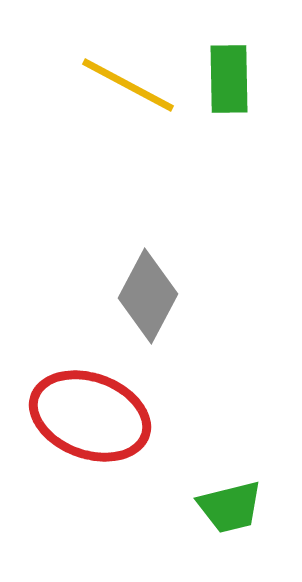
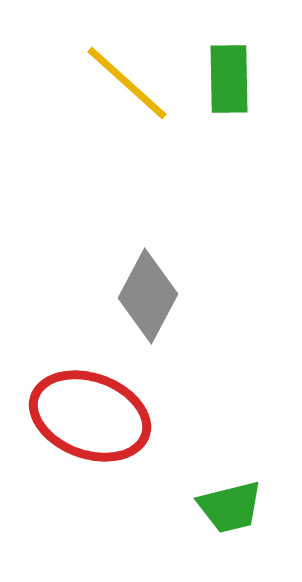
yellow line: moved 1 px left, 2 px up; rotated 14 degrees clockwise
